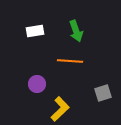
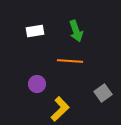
gray square: rotated 18 degrees counterclockwise
